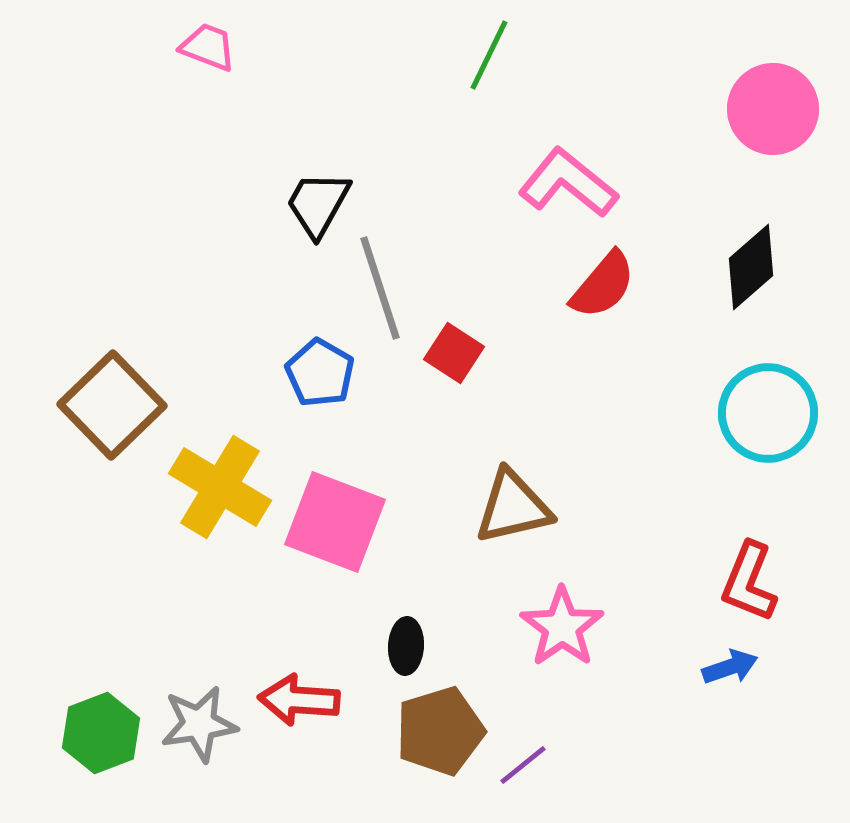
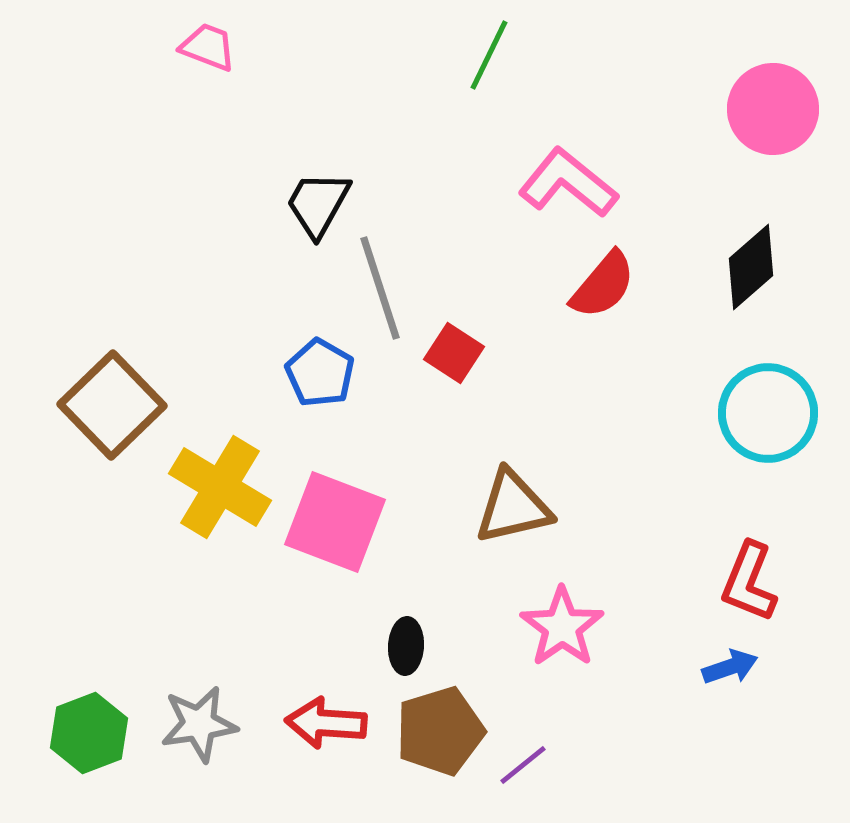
red arrow: moved 27 px right, 23 px down
green hexagon: moved 12 px left
